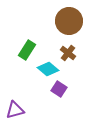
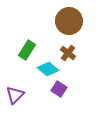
purple triangle: moved 15 px up; rotated 30 degrees counterclockwise
